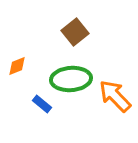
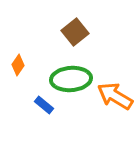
orange diamond: moved 1 px right, 1 px up; rotated 35 degrees counterclockwise
orange arrow: rotated 15 degrees counterclockwise
blue rectangle: moved 2 px right, 1 px down
